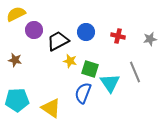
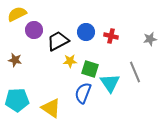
yellow semicircle: moved 1 px right
red cross: moved 7 px left
yellow star: rotated 16 degrees counterclockwise
